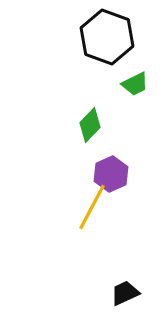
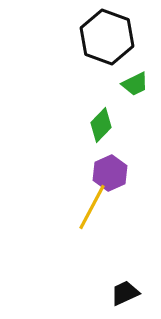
green diamond: moved 11 px right
purple hexagon: moved 1 px left, 1 px up
